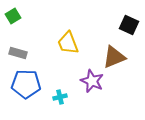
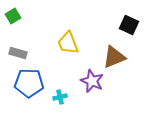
blue pentagon: moved 3 px right, 1 px up
